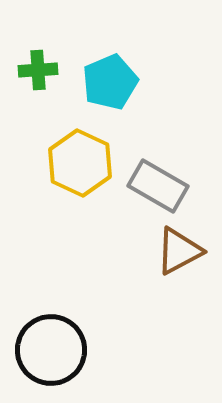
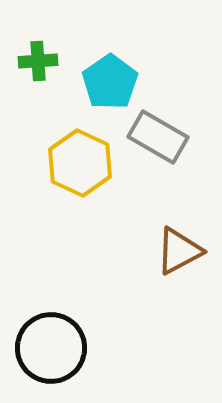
green cross: moved 9 px up
cyan pentagon: rotated 12 degrees counterclockwise
gray rectangle: moved 49 px up
black circle: moved 2 px up
